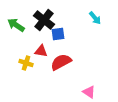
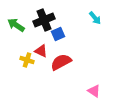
black cross: rotated 30 degrees clockwise
blue square: rotated 16 degrees counterclockwise
red triangle: rotated 16 degrees clockwise
yellow cross: moved 1 px right, 3 px up
pink triangle: moved 5 px right, 1 px up
